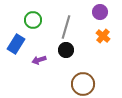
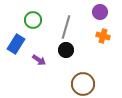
orange cross: rotated 24 degrees counterclockwise
purple arrow: rotated 128 degrees counterclockwise
